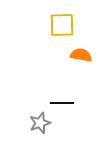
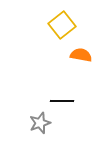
yellow square: rotated 36 degrees counterclockwise
black line: moved 2 px up
